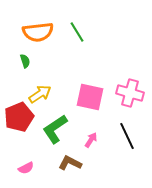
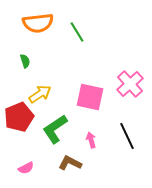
orange semicircle: moved 9 px up
pink cross: moved 9 px up; rotated 32 degrees clockwise
pink arrow: rotated 49 degrees counterclockwise
